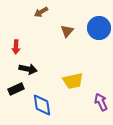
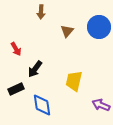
brown arrow: rotated 56 degrees counterclockwise
blue circle: moved 1 px up
red arrow: moved 2 px down; rotated 32 degrees counterclockwise
black arrow: moved 7 px right; rotated 114 degrees clockwise
yellow trapezoid: moved 1 px right; rotated 115 degrees clockwise
purple arrow: moved 3 px down; rotated 42 degrees counterclockwise
